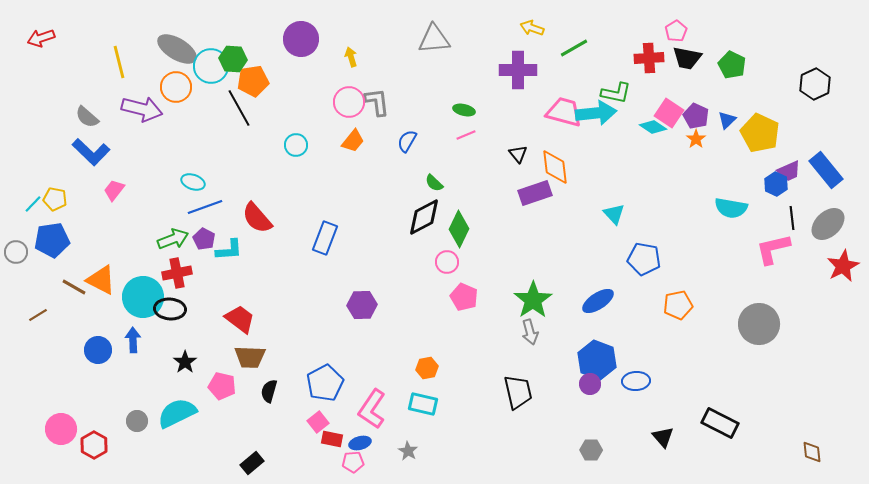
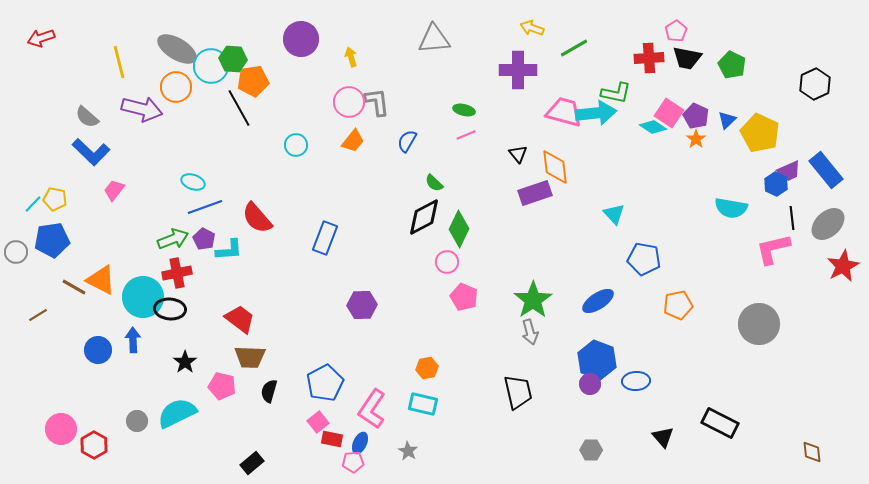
blue ellipse at (360, 443): rotated 50 degrees counterclockwise
